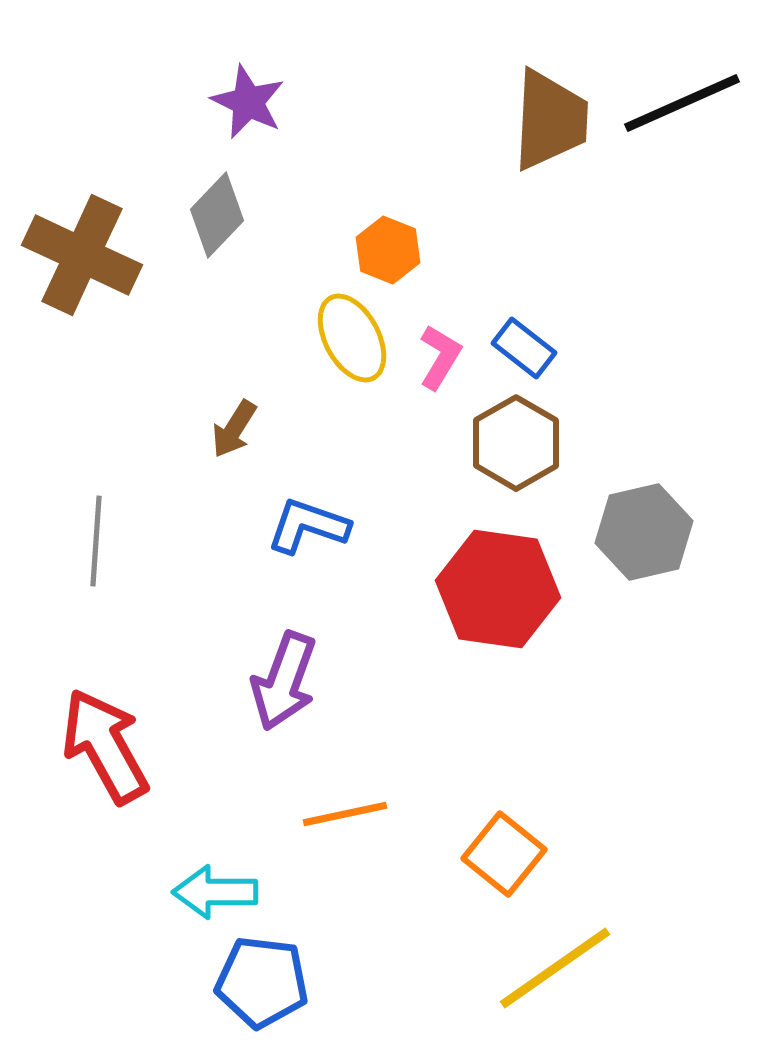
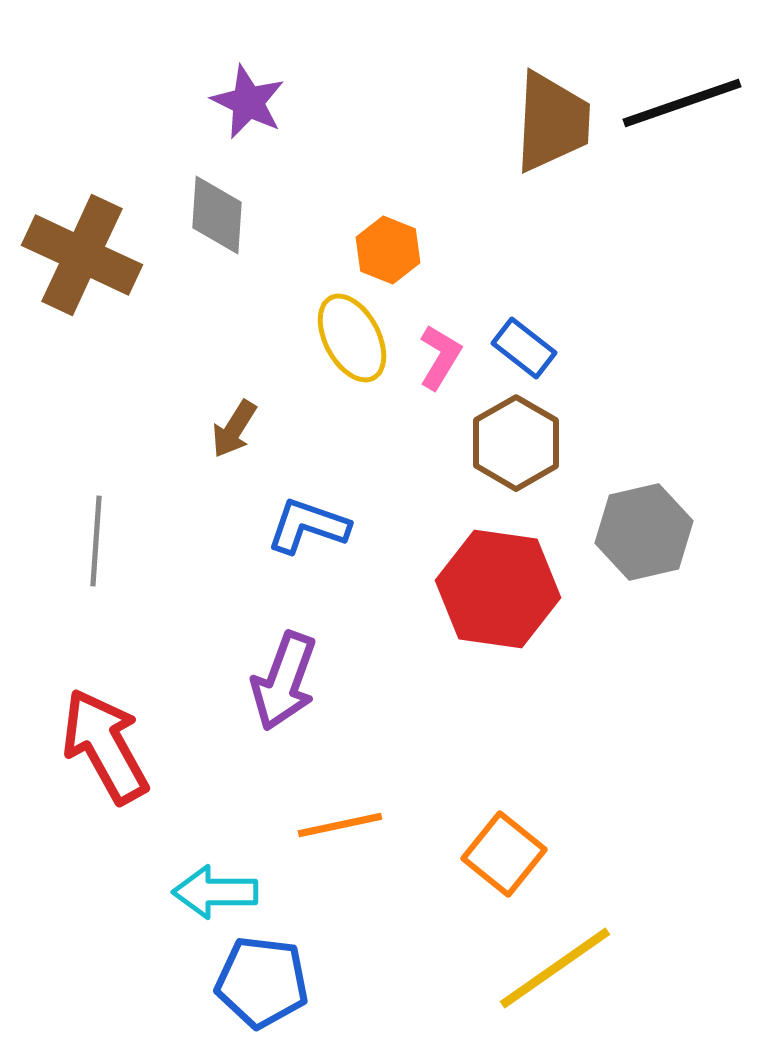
black line: rotated 5 degrees clockwise
brown trapezoid: moved 2 px right, 2 px down
gray diamond: rotated 40 degrees counterclockwise
orange line: moved 5 px left, 11 px down
